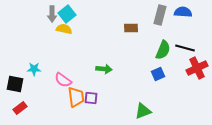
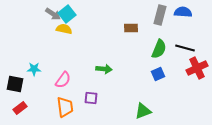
gray arrow: moved 1 px right; rotated 56 degrees counterclockwise
green semicircle: moved 4 px left, 1 px up
pink semicircle: rotated 90 degrees counterclockwise
orange trapezoid: moved 11 px left, 10 px down
